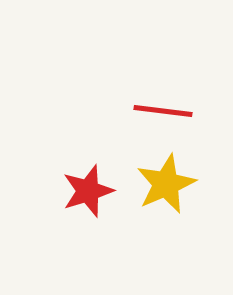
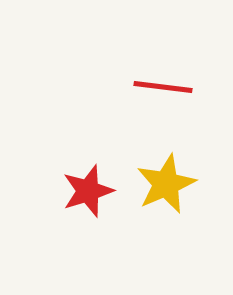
red line: moved 24 px up
